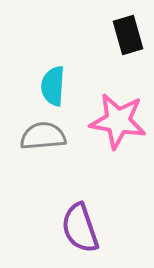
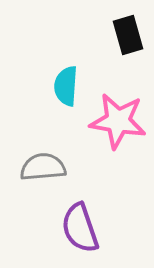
cyan semicircle: moved 13 px right
gray semicircle: moved 31 px down
